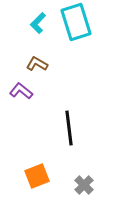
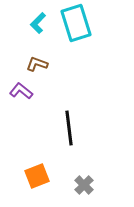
cyan rectangle: moved 1 px down
brown L-shape: rotated 10 degrees counterclockwise
